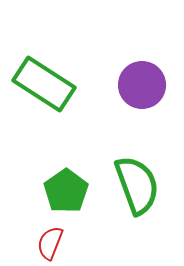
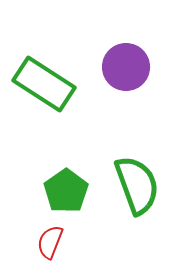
purple circle: moved 16 px left, 18 px up
red semicircle: moved 1 px up
